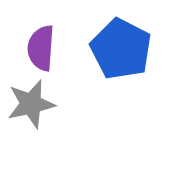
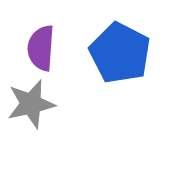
blue pentagon: moved 1 px left, 4 px down
